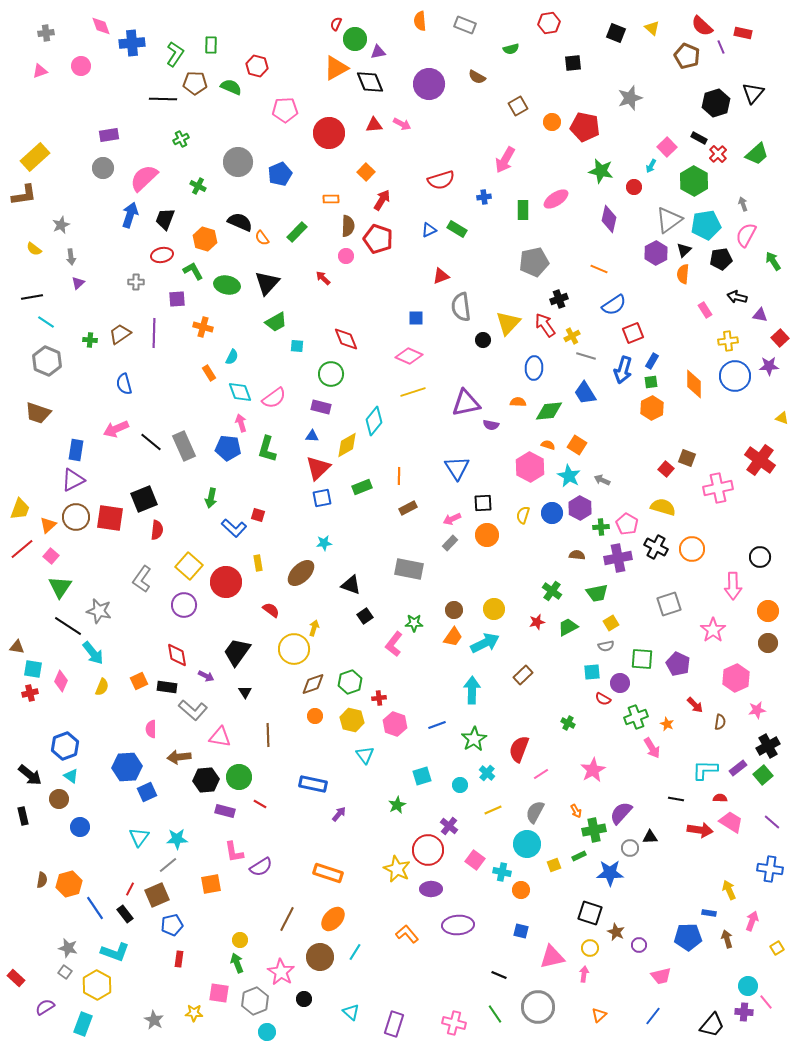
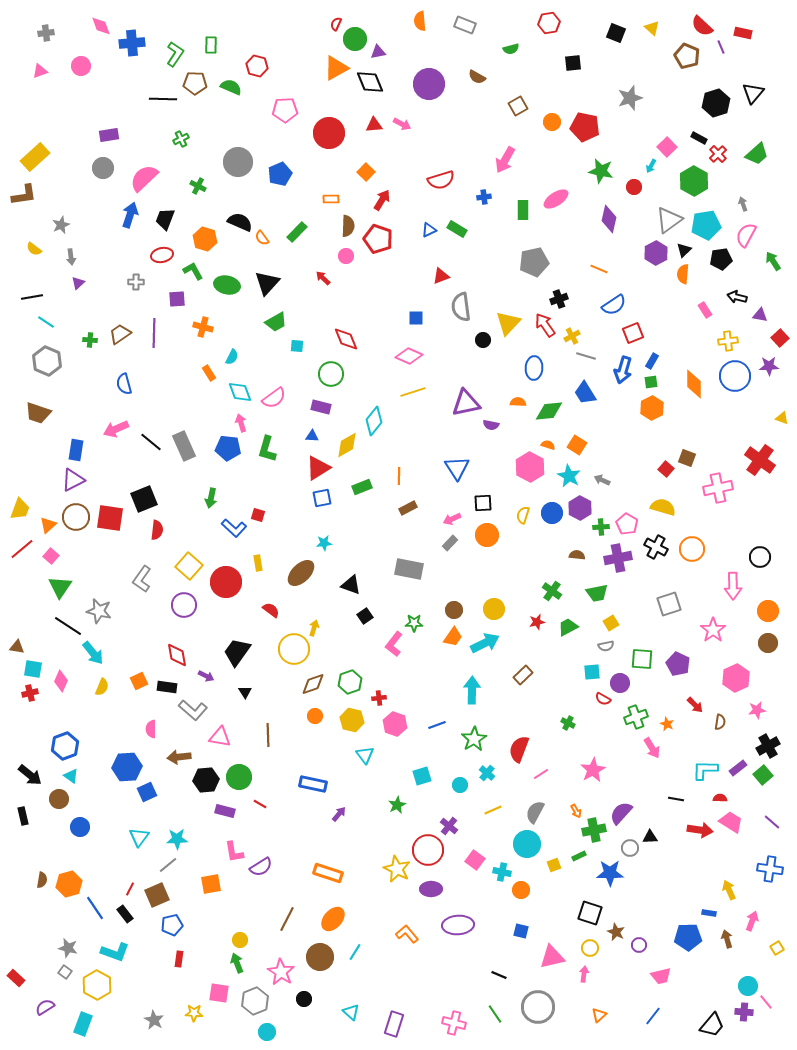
red triangle at (318, 468): rotated 12 degrees clockwise
